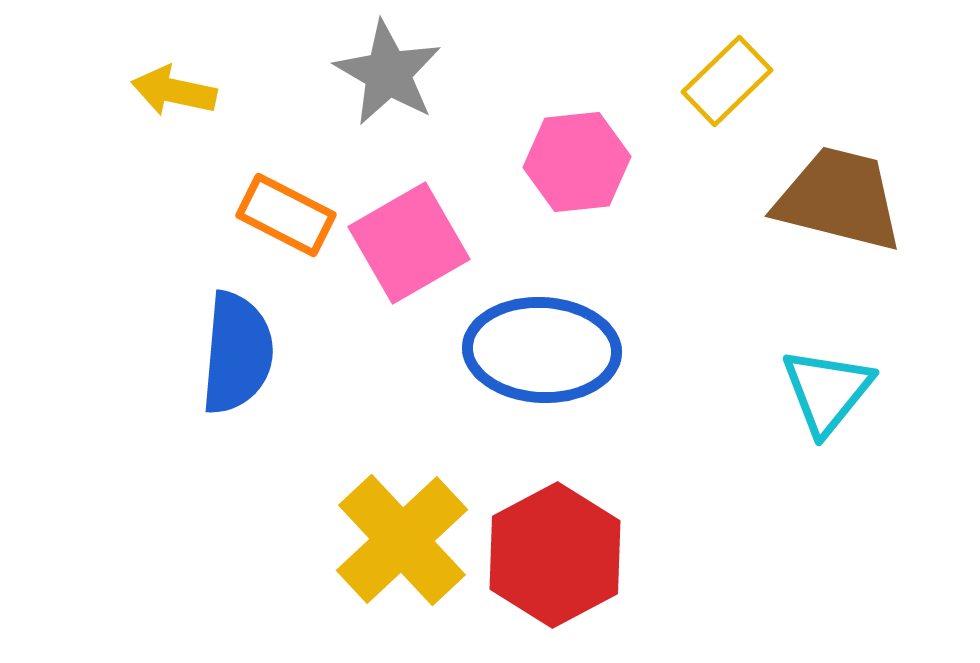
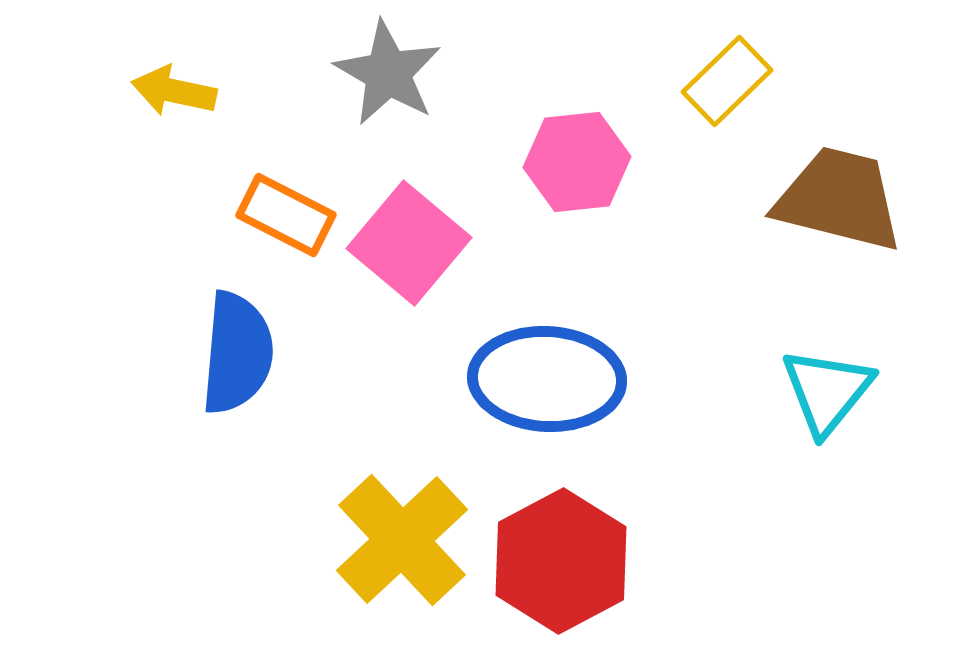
pink square: rotated 20 degrees counterclockwise
blue ellipse: moved 5 px right, 29 px down
red hexagon: moved 6 px right, 6 px down
